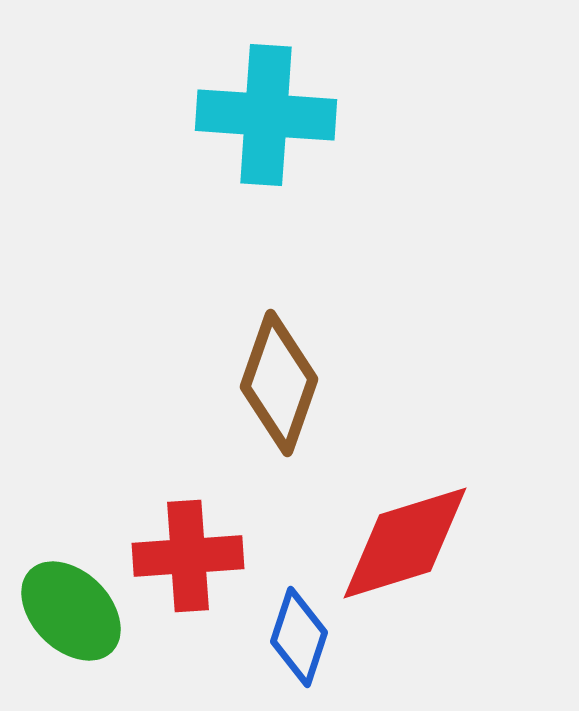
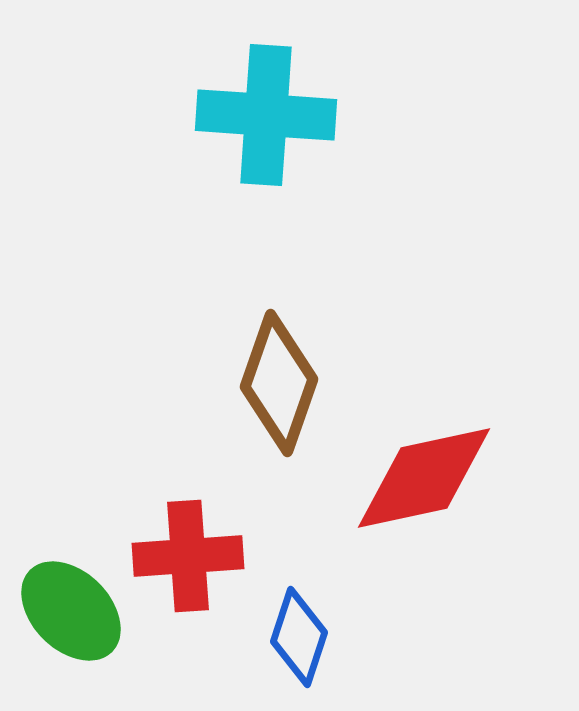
red diamond: moved 19 px right, 65 px up; rotated 5 degrees clockwise
